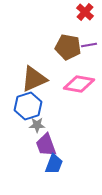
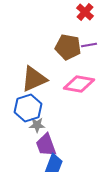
blue hexagon: moved 2 px down
